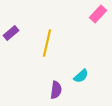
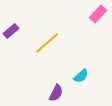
purple rectangle: moved 2 px up
yellow line: rotated 36 degrees clockwise
purple semicircle: moved 3 px down; rotated 18 degrees clockwise
